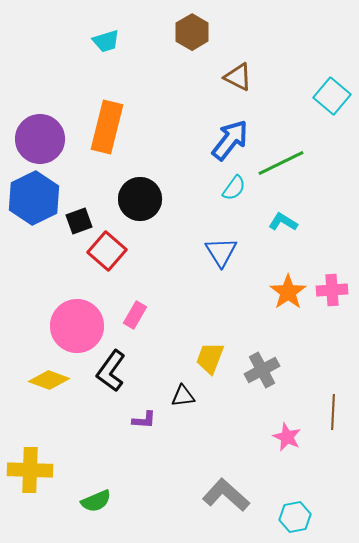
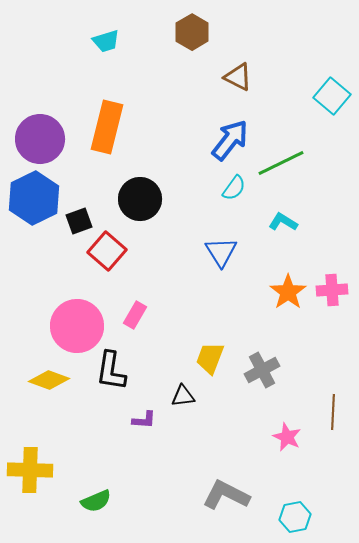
black L-shape: rotated 27 degrees counterclockwise
gray L-shape: rotated 15 degrees counterclockwise
